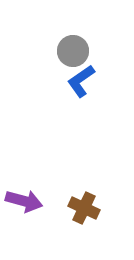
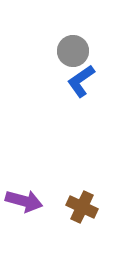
brown cross: moved 2 px left, 1 px up
